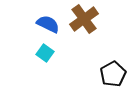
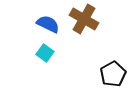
brown cross: rotated 24 degrees counterclockwise
